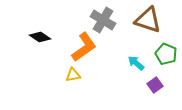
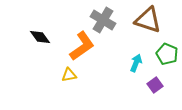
black diamond: rotated 20 degrees clockwise
orange L-shape: moved 2 px left, 1 px up
green pentagon: moved 1 px right
cyan arrow: rotated 72 degrees clockwise
yellow triangle: moved 4 px left
